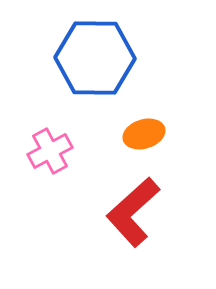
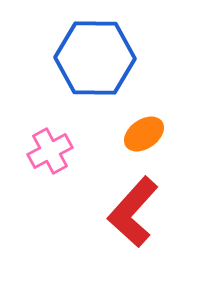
orange ellipse: rotated 18 degrees counterclockwise
red L-shape: rotated 6 degrees counterclockwise
